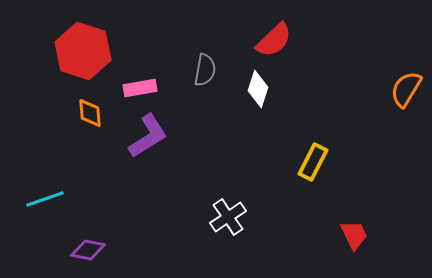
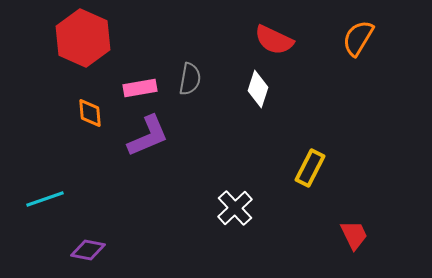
red semicircle: rotated 69 degrees clockwise
red hexagon: moved 13 px up; rotated 6 degrees clockwise
gray semicircle: moved 15 px left, 9 px down
orange semicircle: moved 48 px left, 51 px up
purple L-shape: rotated 9 degrees clockwise
yellow rectangle: moved 3 px left, 6 px down
white cross: moved 7 px right, 9 px up; rotated 9 degrees counterclockwise
